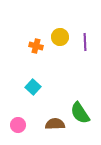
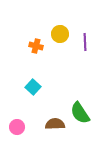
yellow circle: moved 3 px up
pink circle: moved 1 px left, 2 px down
